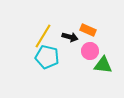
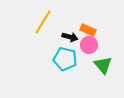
yellow line: moved 14 px up
pink circle: moved 1 px left, 6 px up
cyan pentagon: moved 18 px right, 2 px down
green triangle: rotated 42 degrees clockwise
